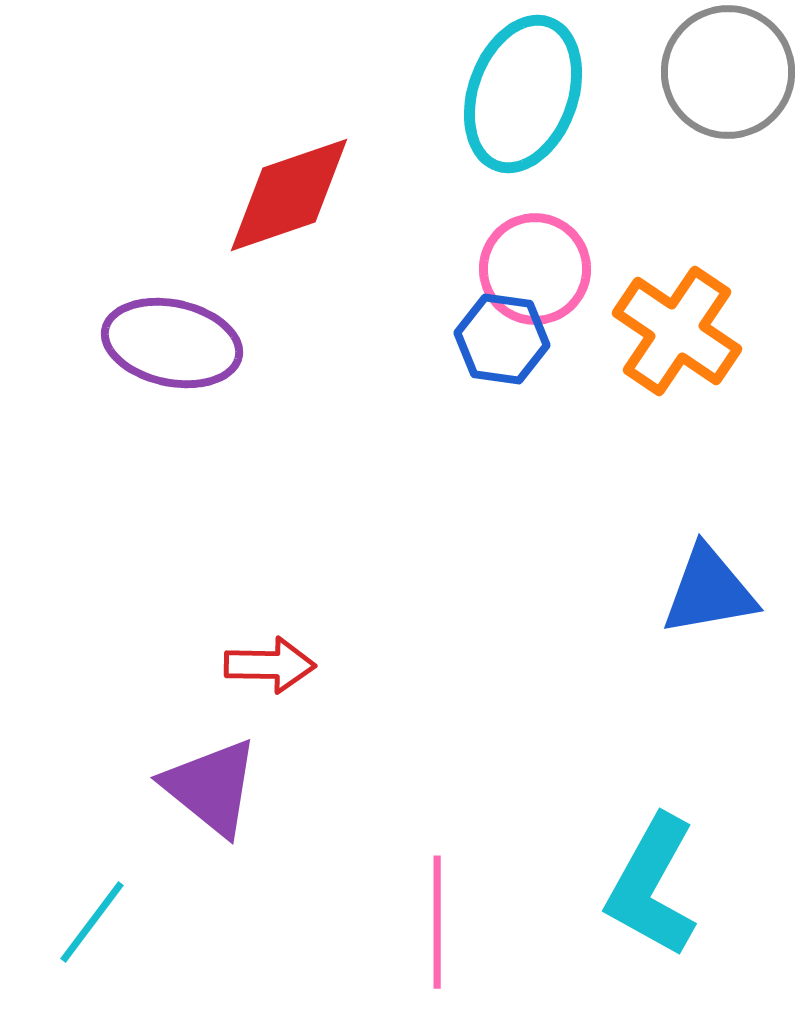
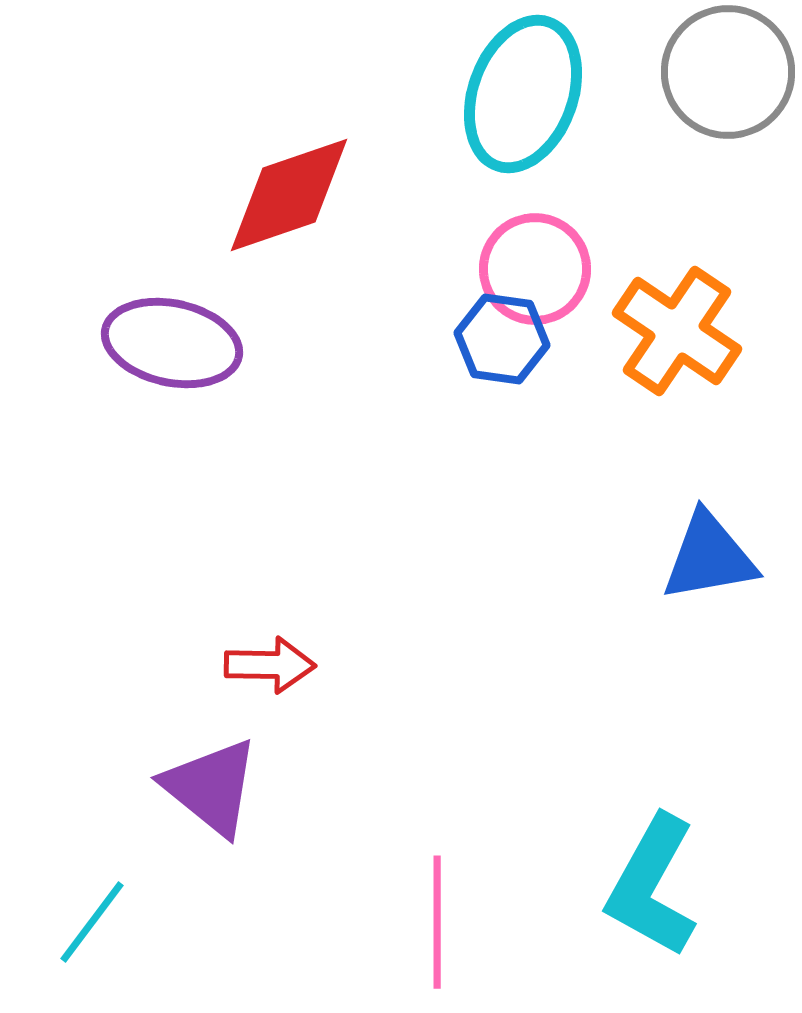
blue triangle: moved 34 px up
